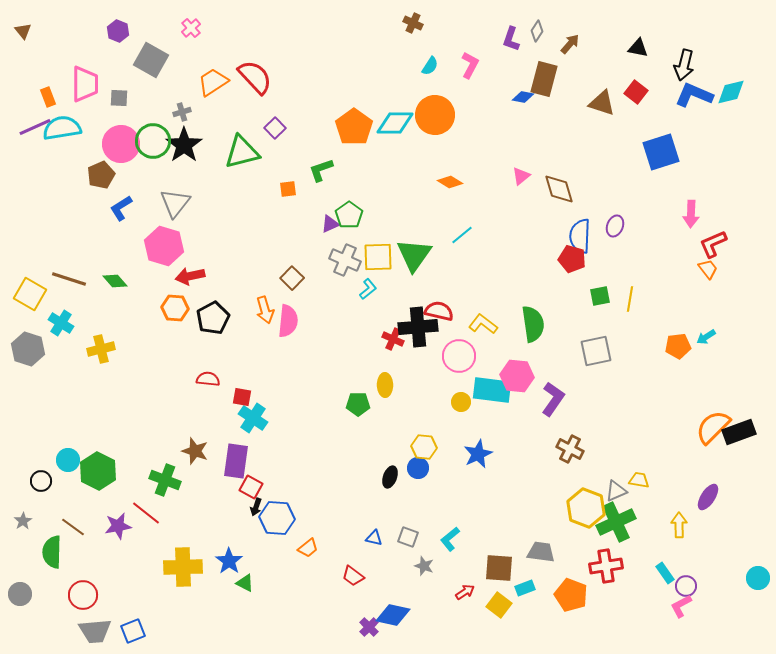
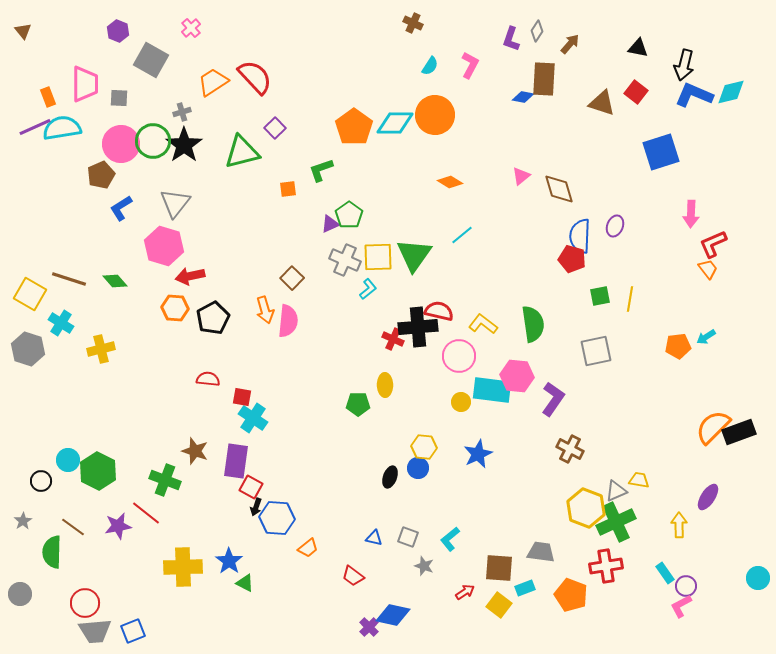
brown rectangle at (544, 79): rotated 12 degrees counterclockwise
red circle at (83, 595): moved 2 px right, 8 px down
